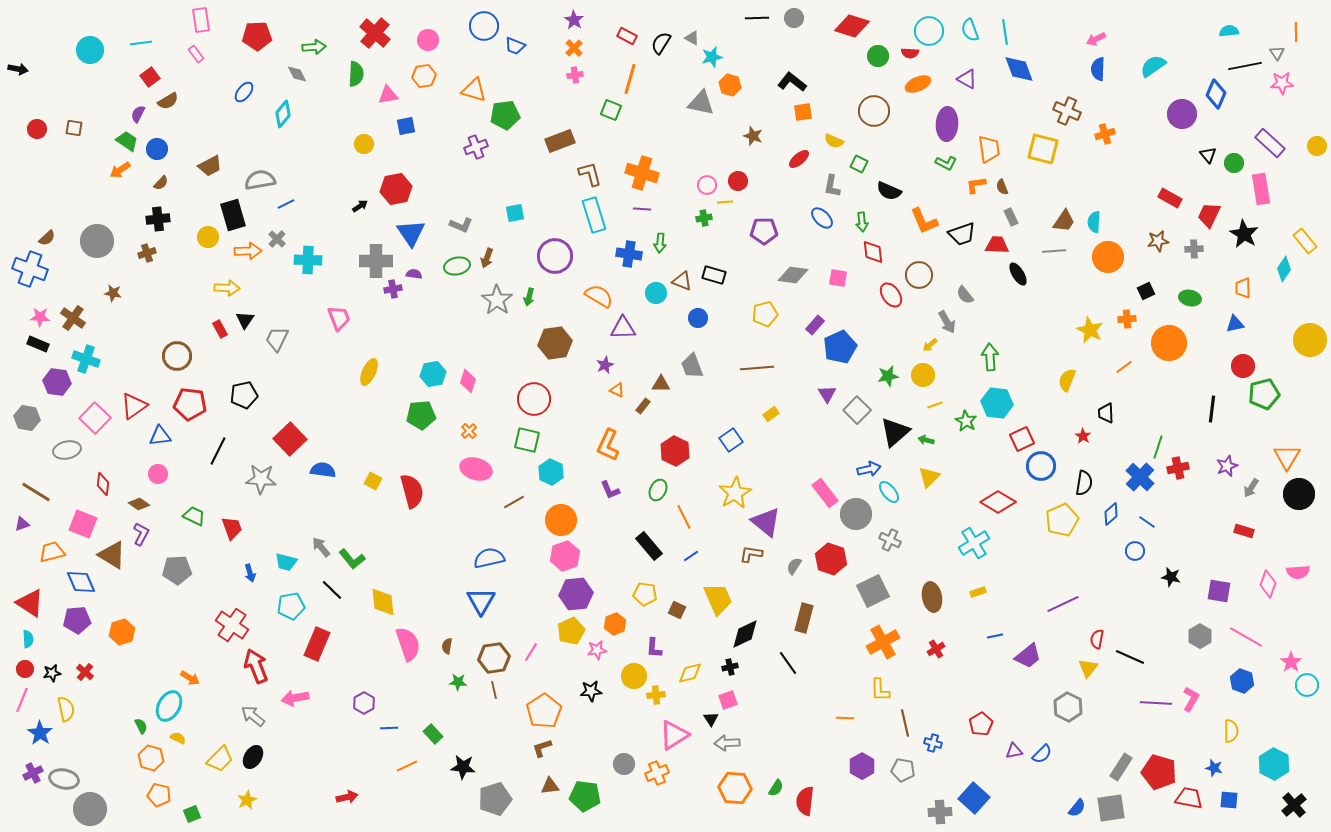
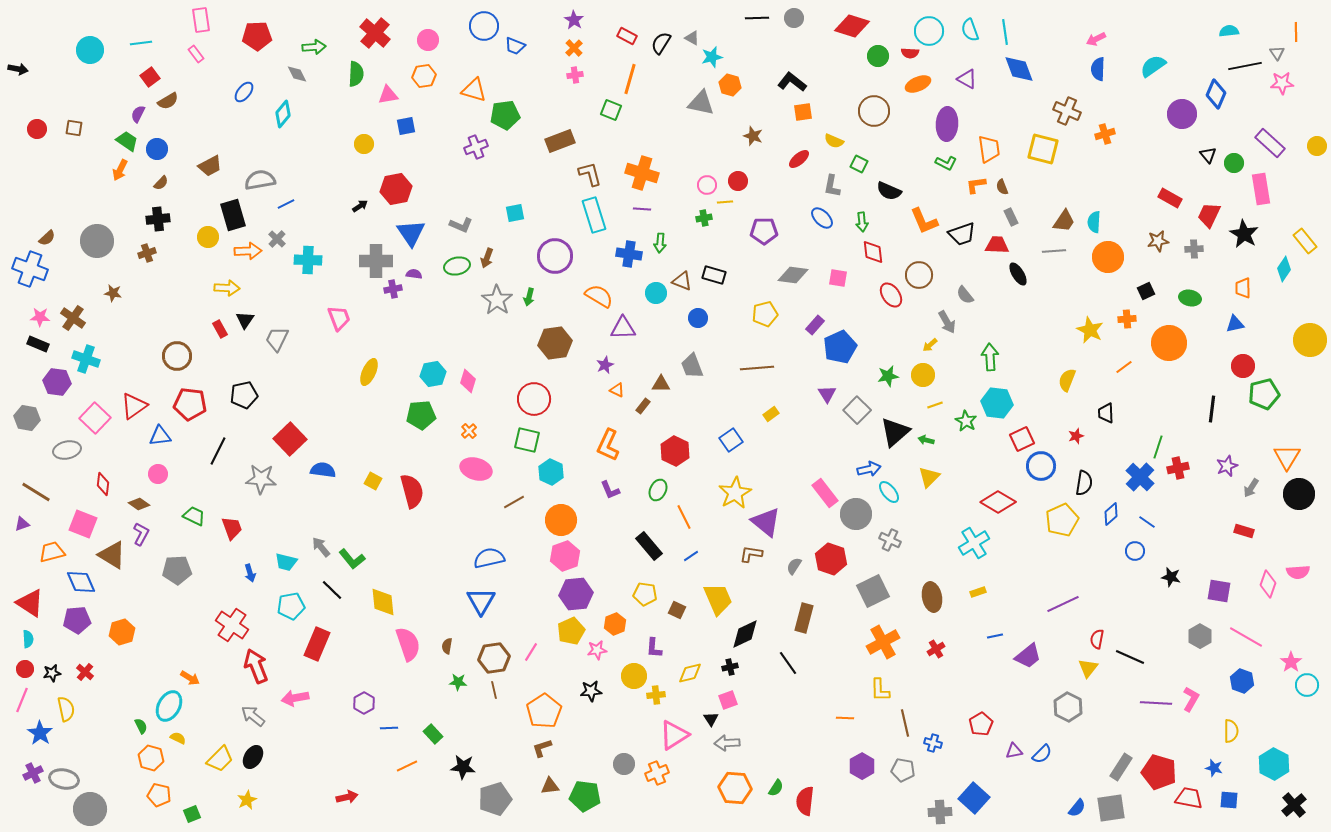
orange arrow at (120, 170): rotated 30 degrees counterclockwise
red star at (1083, 436): moved 7 px left; rotated 21 degrees clockwise
